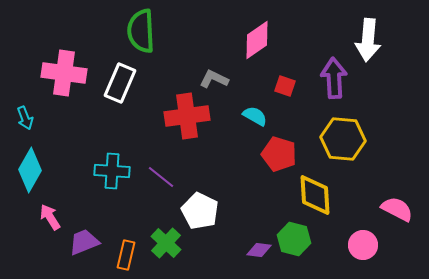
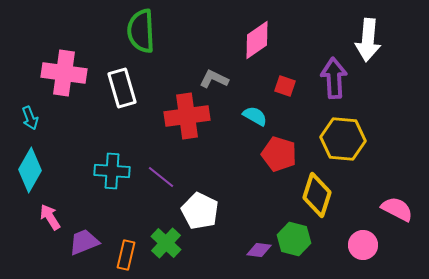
white rectangle: moved 2 px right, 5 px down; rotated 39 degrees counterclockwise
cyan arrow: moved 5 px right
yellow diamond: moved 2 px right; rotated 21 degrees clockwise
